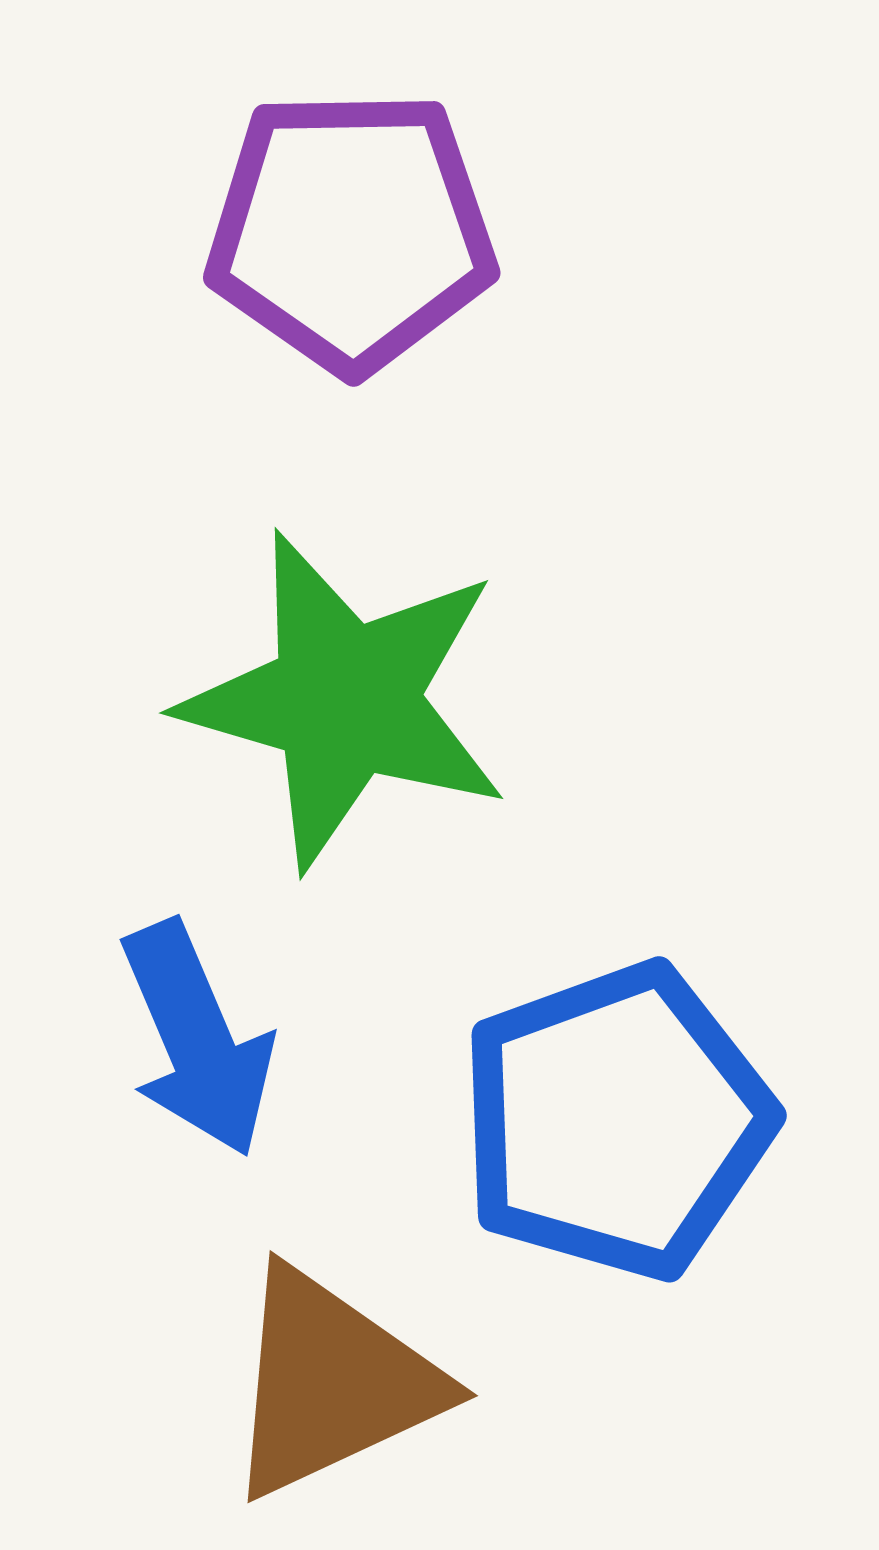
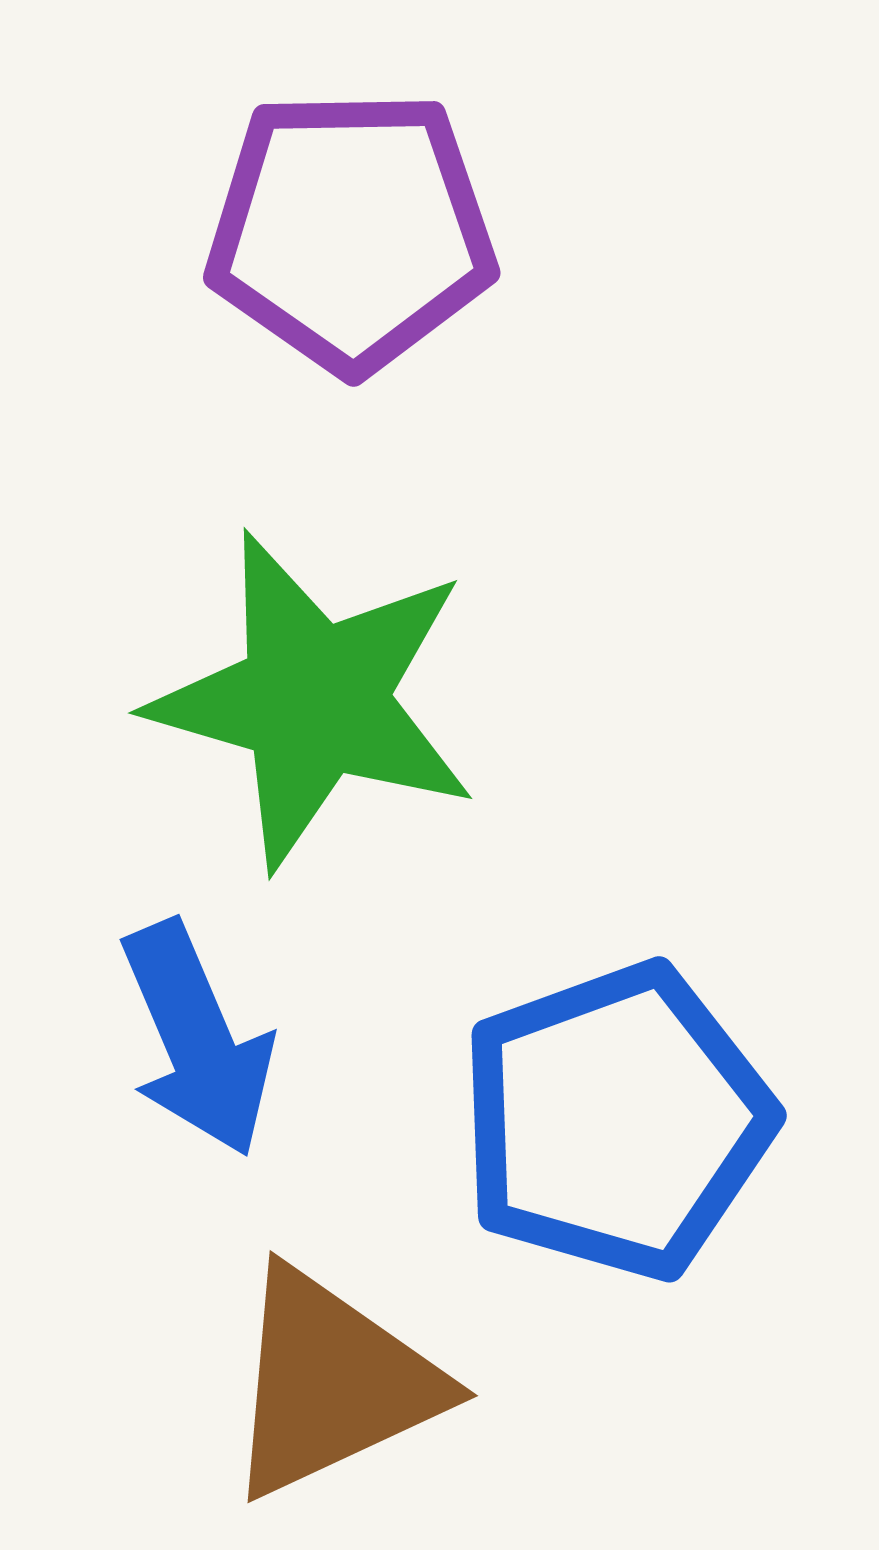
green star: moved 31 px left
